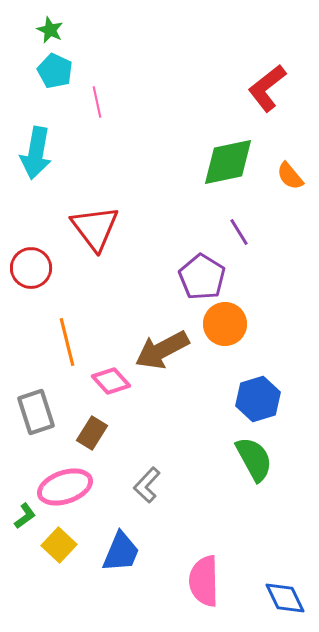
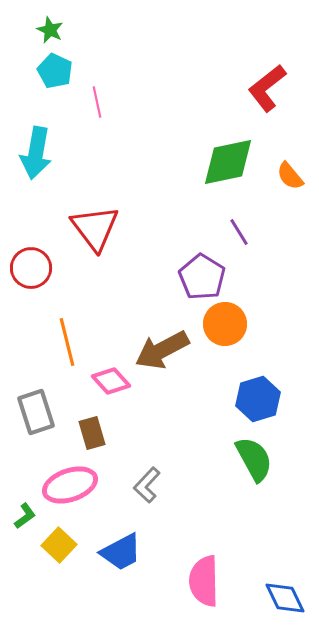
brown rectangle: rotated 48 degrees counterclockwise
pink ellipse: moved 5 px right, 2 px up
blue trapezoid: rotated 39 degrees clockwise
